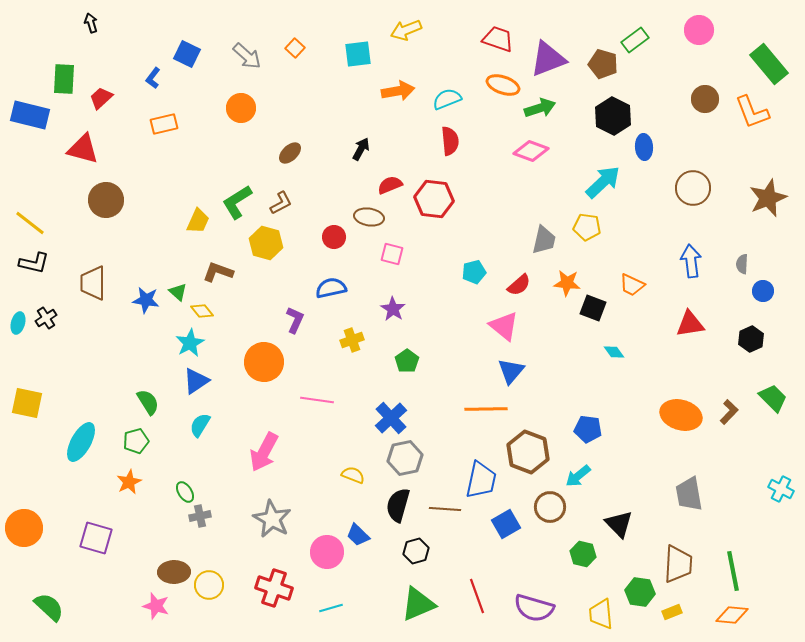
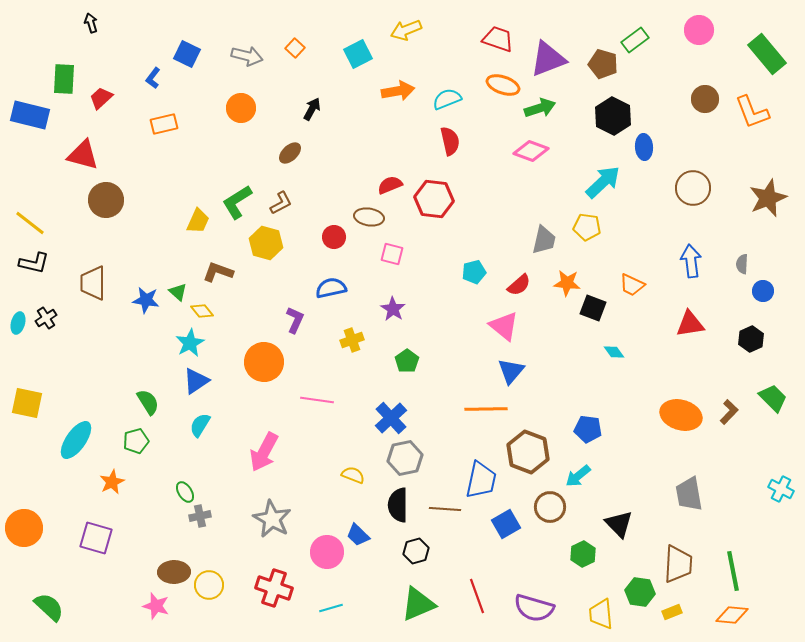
cyan square at (358, 54): rotated 20 degrees counterclockwise
gray arrow at (247, 56): rotated 28 degrees counterclockwise
green rectangle at (769, 64): moved 2 px left, 10 px up
red semicircle at (450, 141): rotated 8 degrees counterclockwise
red triangle at (83, 149): moved 6 px down
black arrow at (361, 149): moved 49 px left, 40 px up
cyan ellipse at (81, 442): moved 5 px left, 2 px up; rotated 6 degrees clockwise
orange star at (129, 482): moved 17 px left
black semicircle at (398, 505): rotated 16 degrees counterclockwise
green hexagon at (583, 554): rotated 20 degrees clockwise
